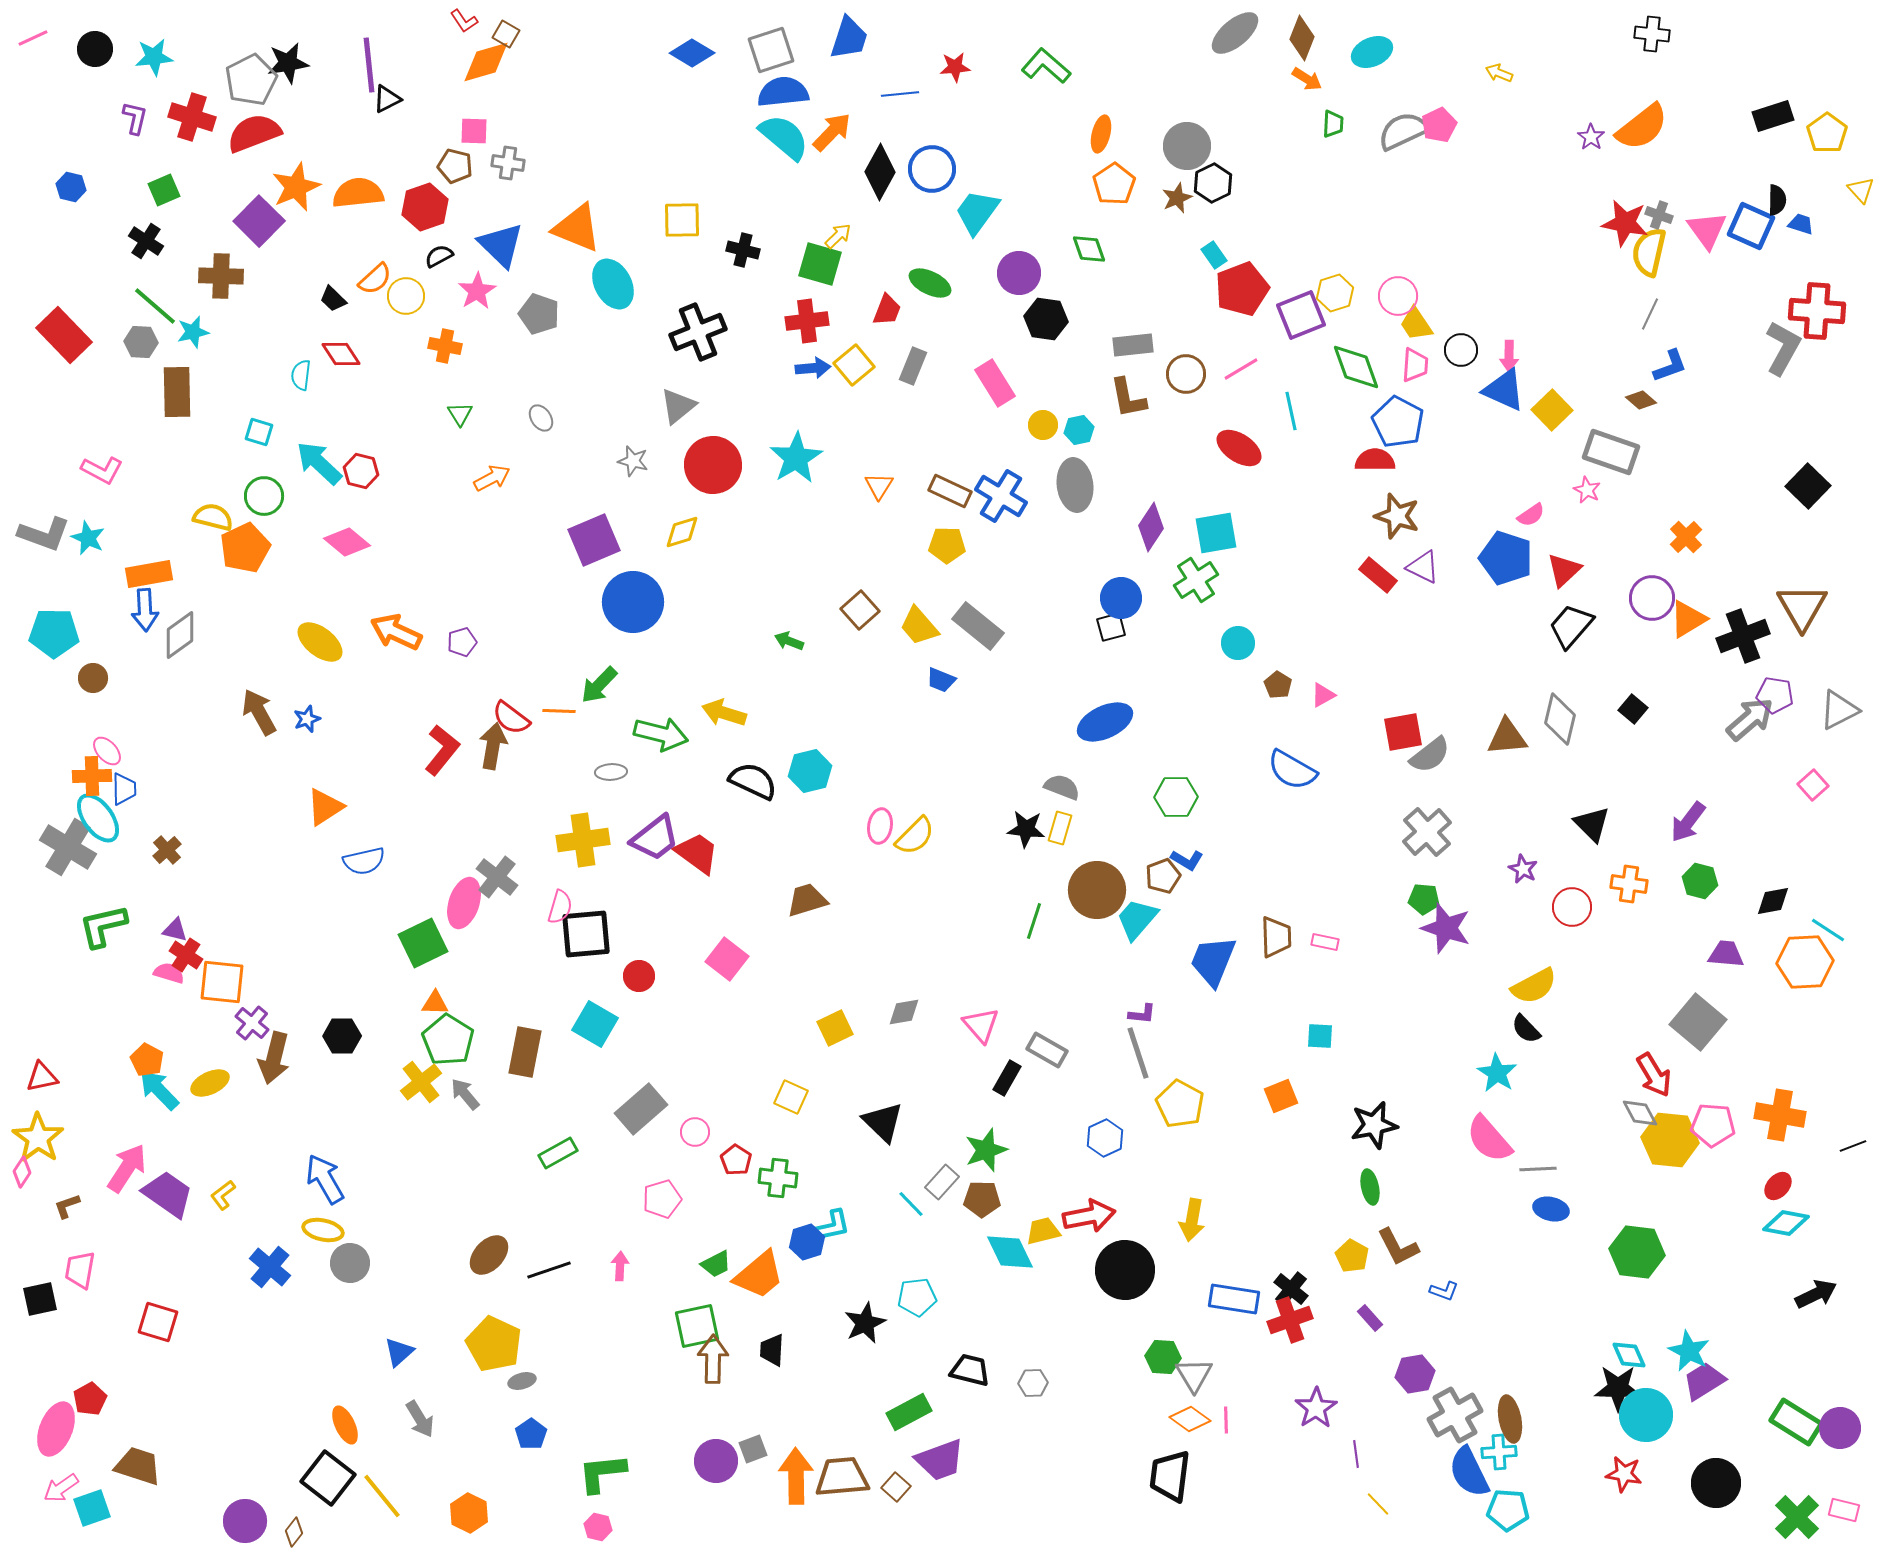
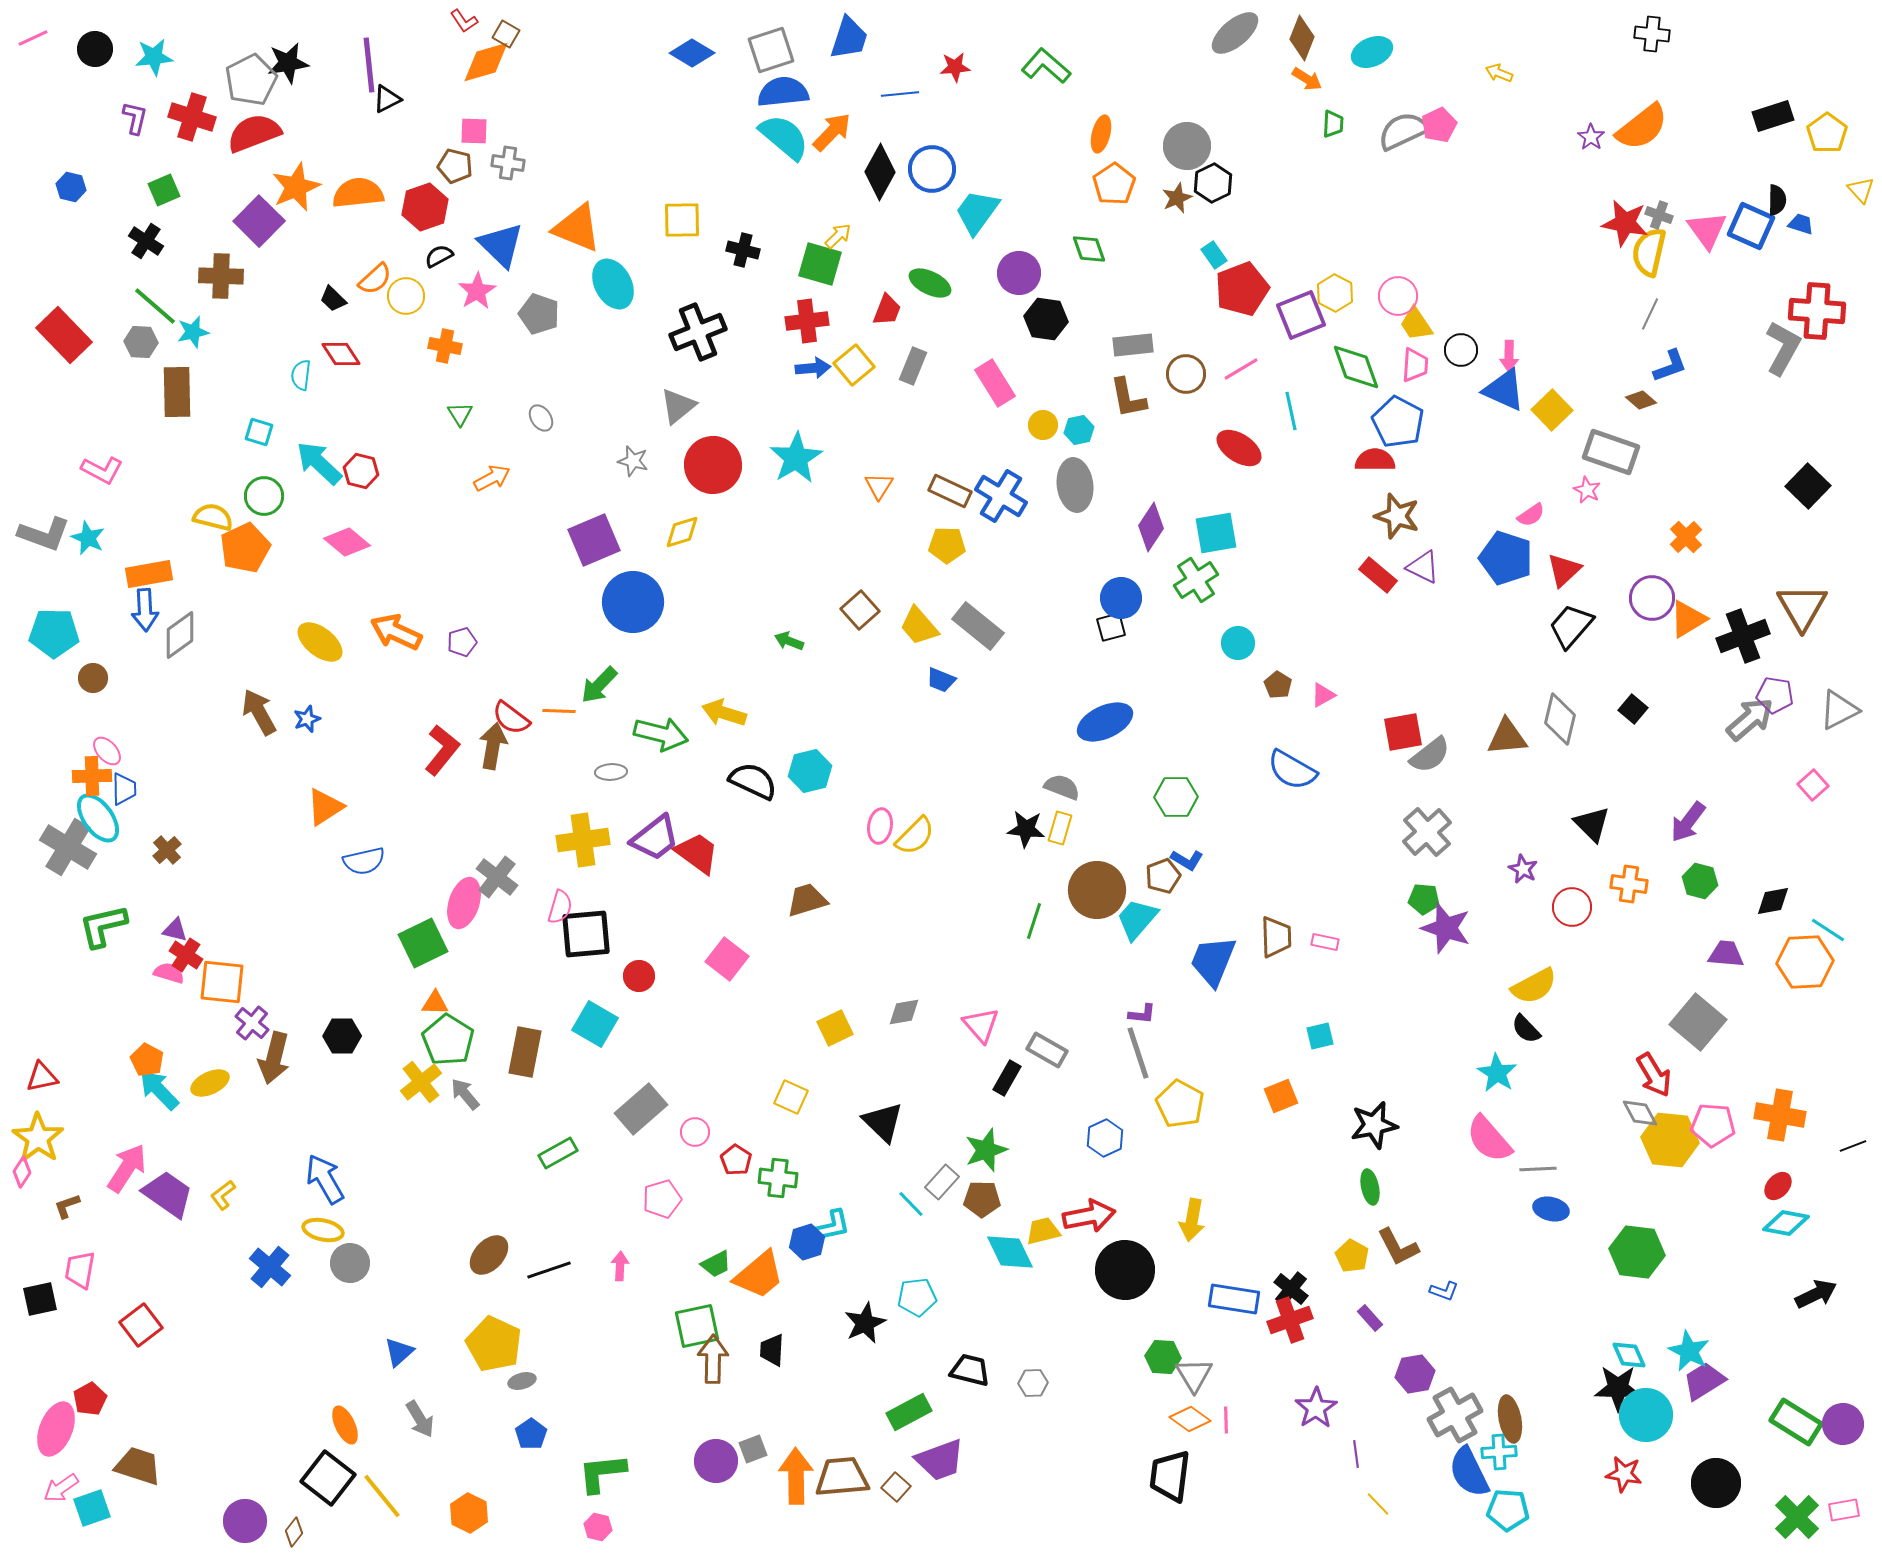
yellow hexagon at (1335, 293): rotated 15 degrees counterclockwise
cyan square at (1320, 1036): rotated 16 degrees counterclockwise
red square at (158, 1322): moved 17 px left, 3 px down; rotated 36 degrees clockwise
purple circle at (1840, 1428): moved 3 px right, 4 px up
pink rectangle at (1844, 1510): rotated 24 degrees counterclockwise
